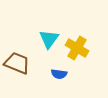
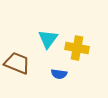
cyan triangle: moved 1 px left
yellow cross: rotated 20 degrees counterclockwise
